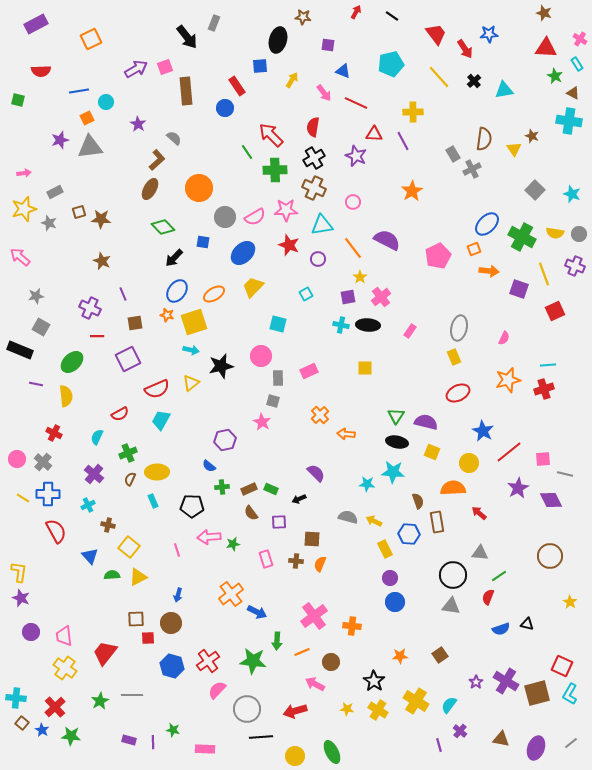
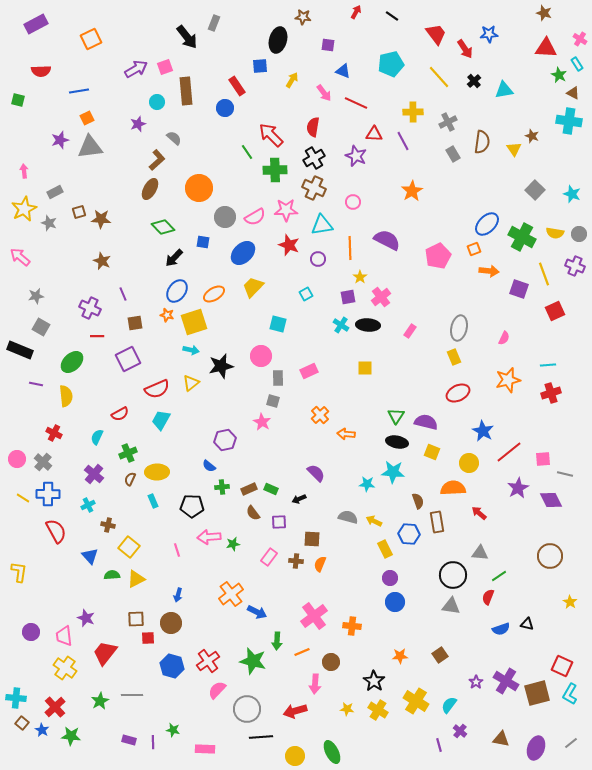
green star at (555, 76): moved 4 px right, 1 px up
cyan circle at (106, 102): moved 51 px right
purple star at (138, 124): rotated 21 degrees clockwise
brown semicircle at (484, 139): moved 2 px left, 3 px down
gray cross at (472, 169): moved 24 px left, 47 px up
pink arrow at (24, 173): moved 2 px up; rotated 88 degrees counterclockwise
yellow star at (24, 209): rotated 10 degrees counterclockwise
orange line at (353, 248): moved 3 px left; rotated 35 degrees clockwise
cyan cross at (341, 325): rotated 21 degrees clockwise
red cross at (544, 389): moved 7 px right, 4 px down
brown semicircle at (251, 513): moved 2 px right
pink rectangle at (266, 559): moved 3 px right, 2 px up; rotated 54 degrees clockwise
yellow triangle at (138, 577): moved 2 px left, 2 px down
purple star at (21, 598): moved 65 px right, 20 px down
green star at (253, 661): rotated 8 degrees clockwise
pink arrow at (315, 684): rotated 114 degrees counterclockwise
